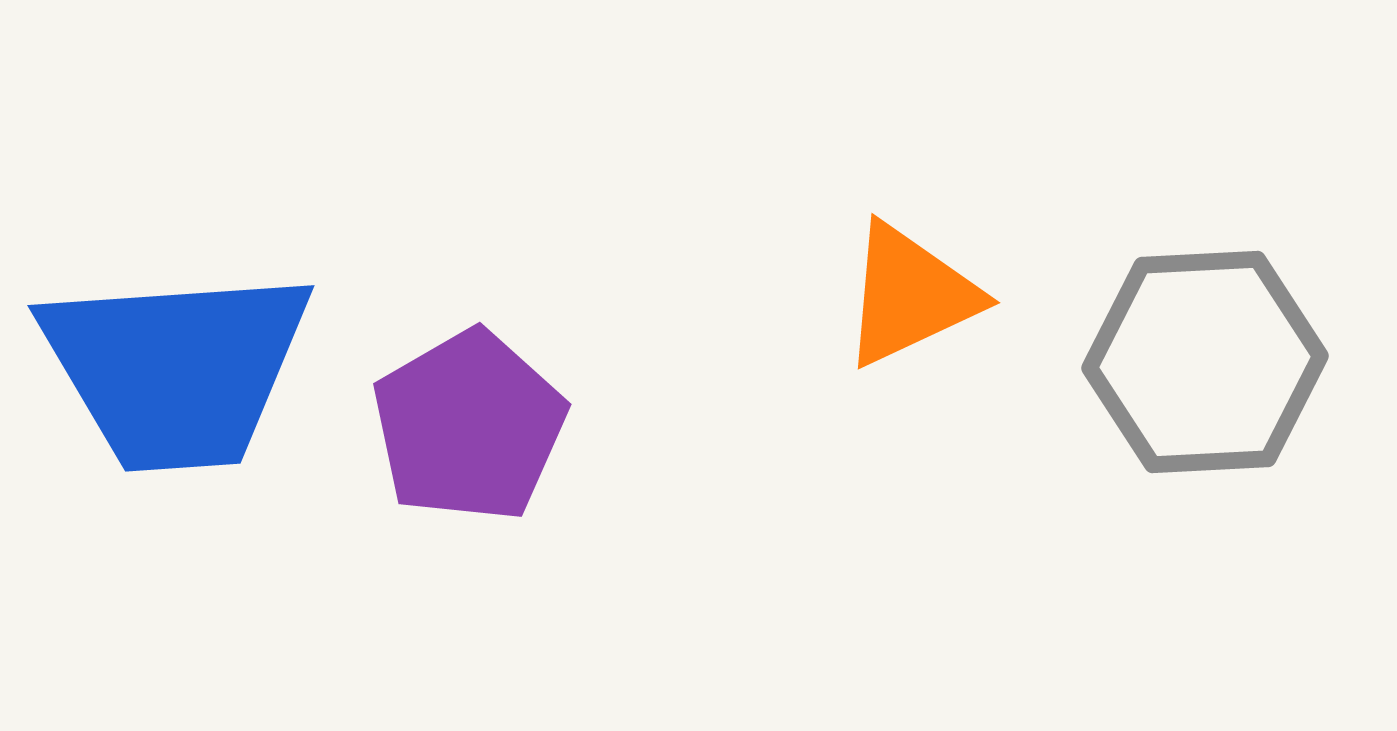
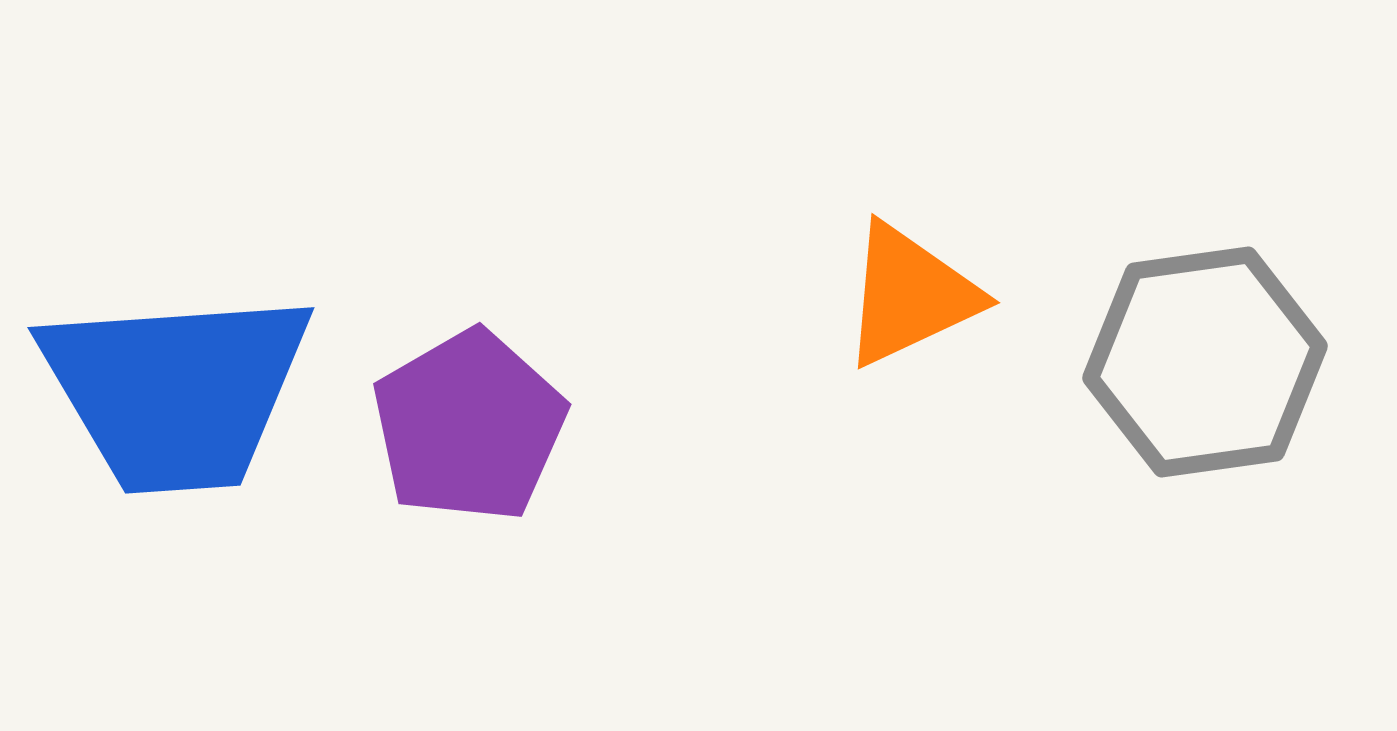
gray hexagon: rotated 5 degrees counterclockwise
blue trapezoid: moved 22 px down
